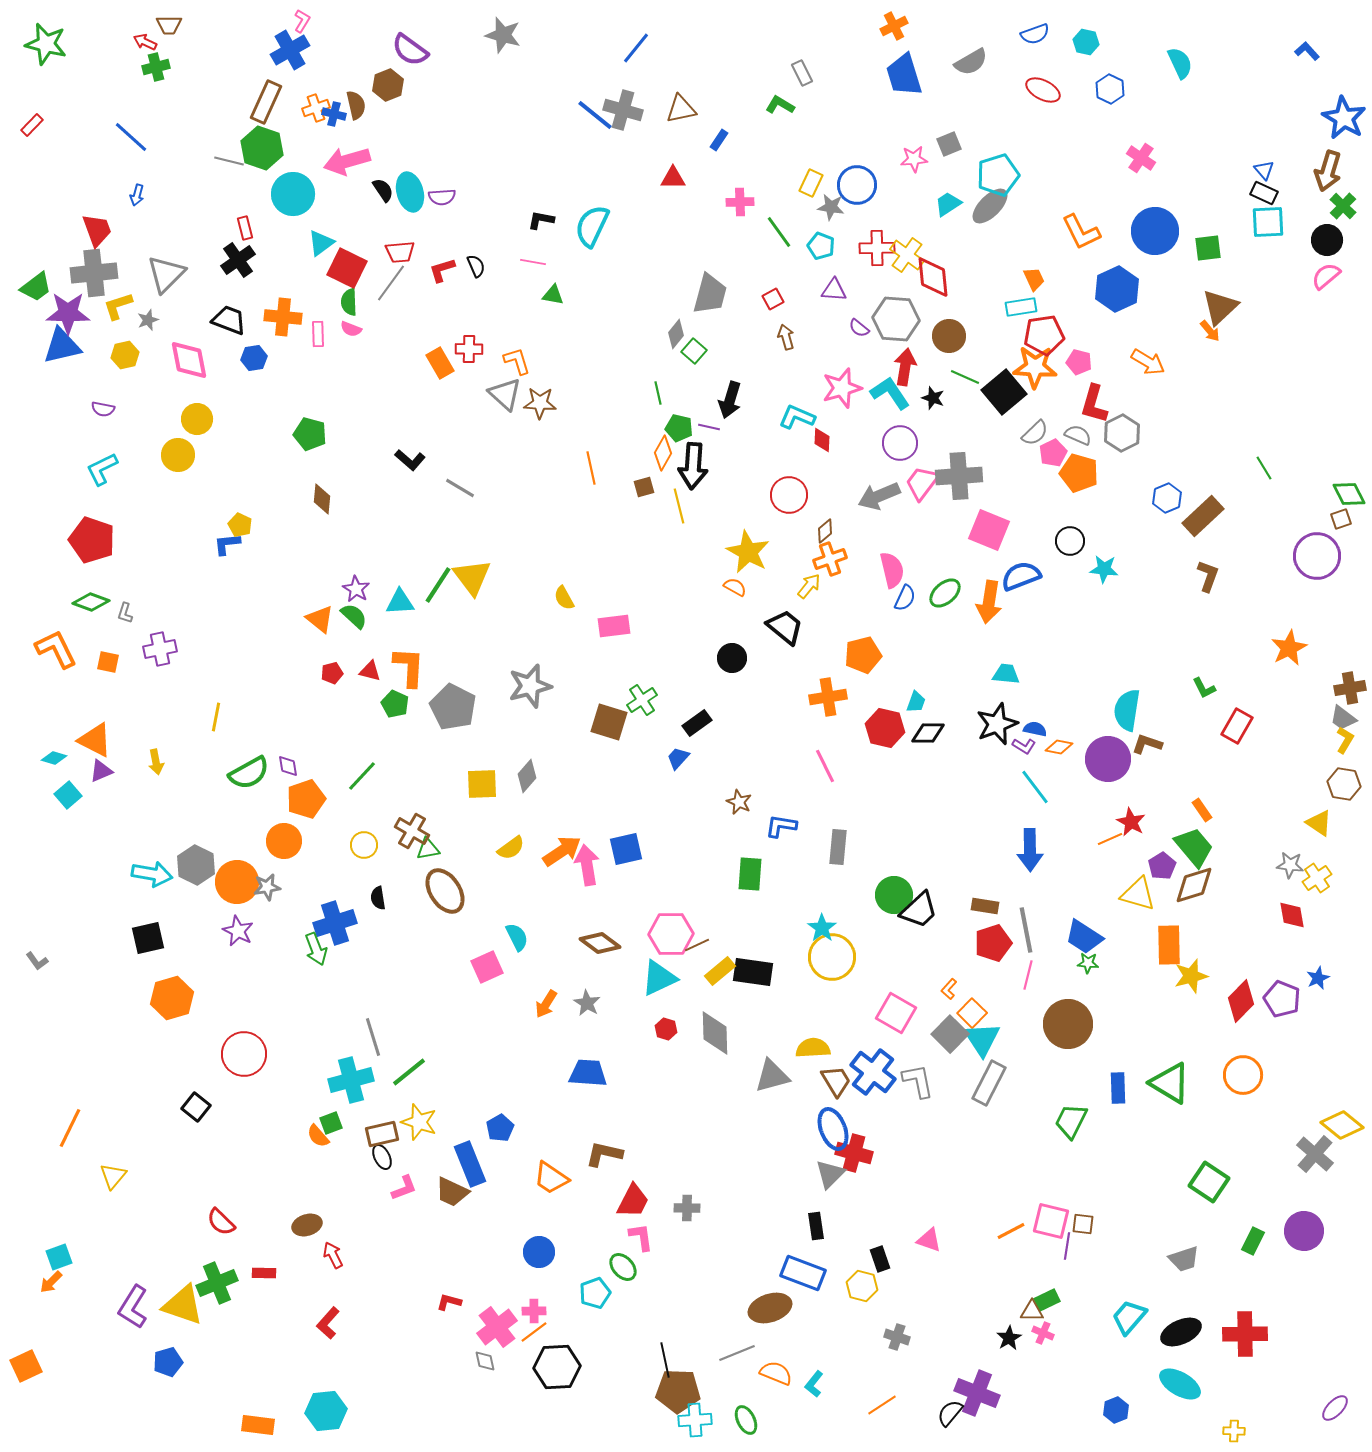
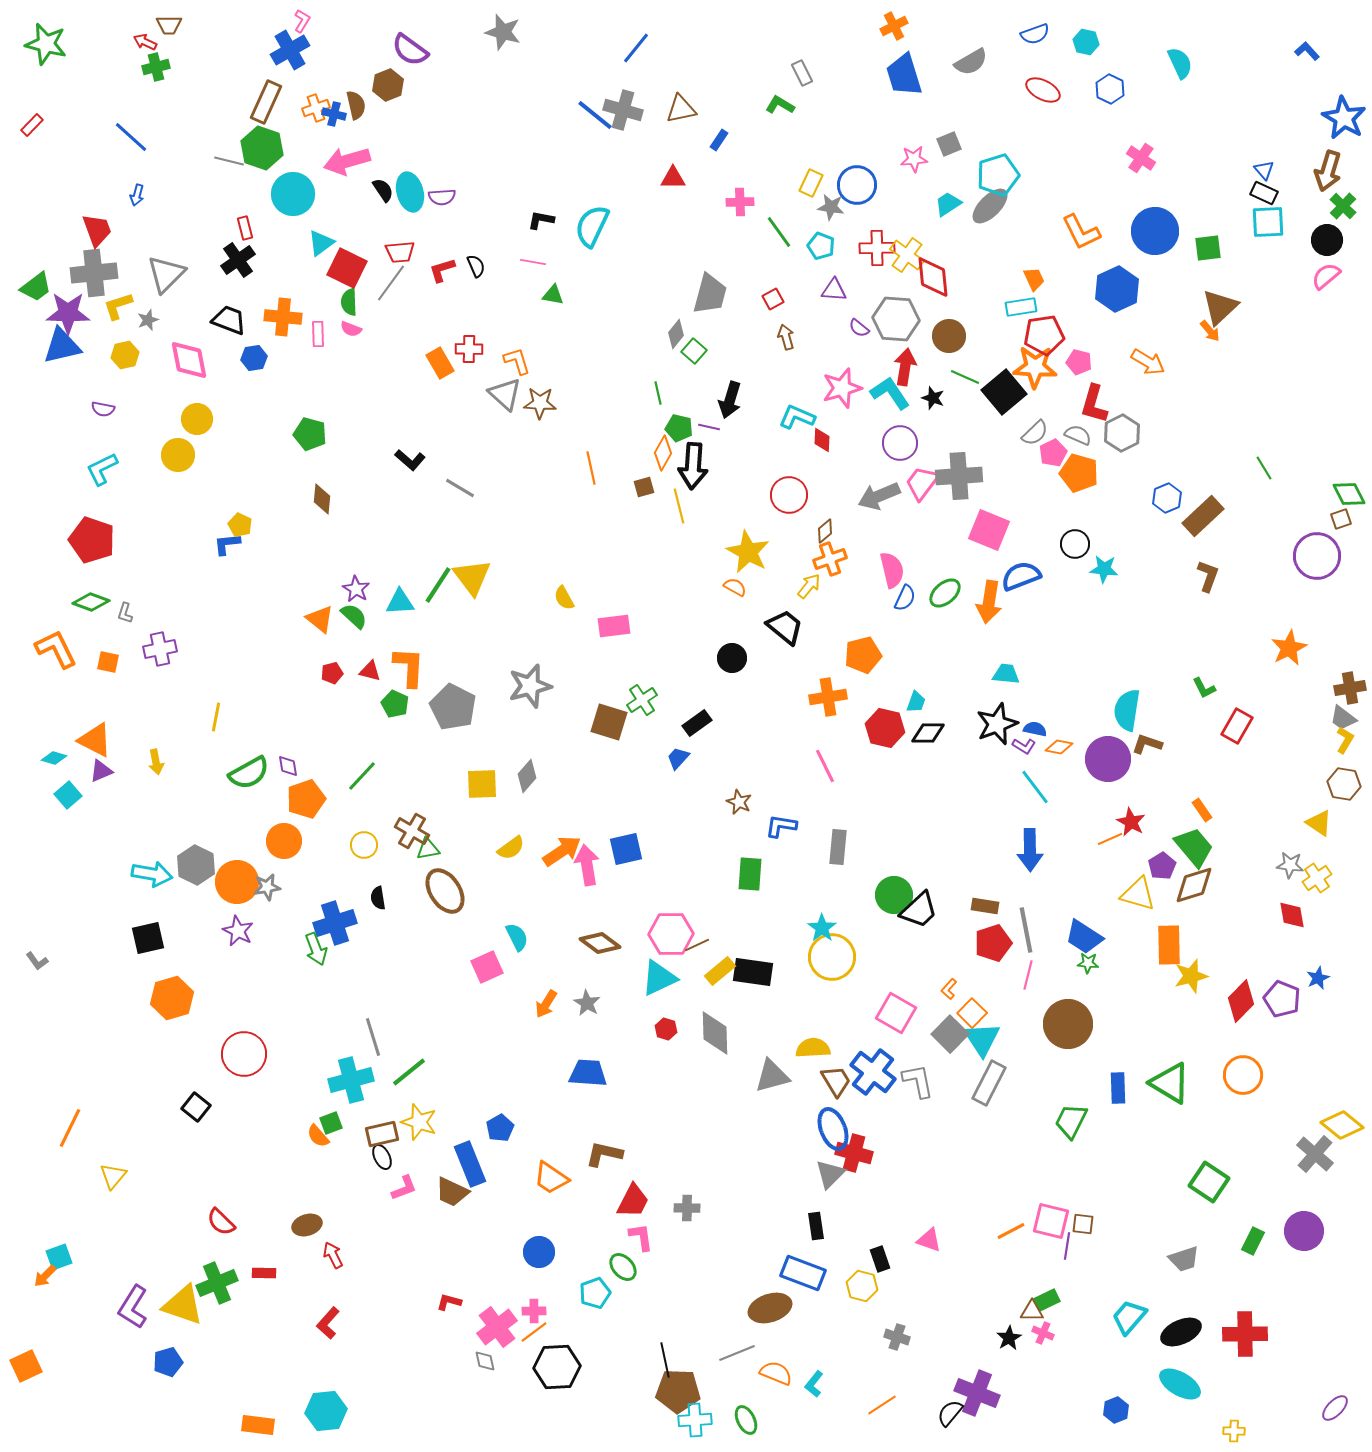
gray star at (503, 35): moved 3 px up
black circle at (1070, 541): moved 5 px right, 3 px down
orange arrow at (51, 1282): moved 6 px left, 6 px up
